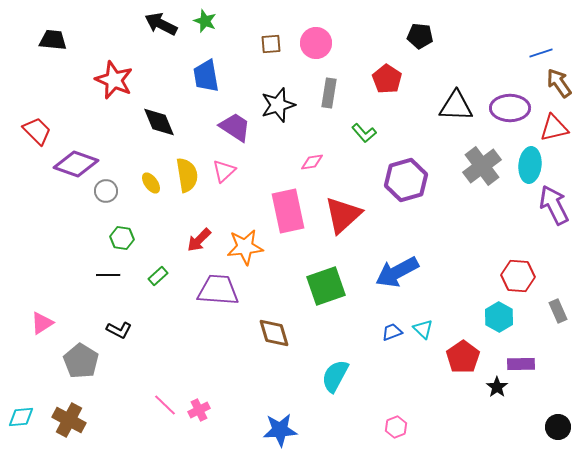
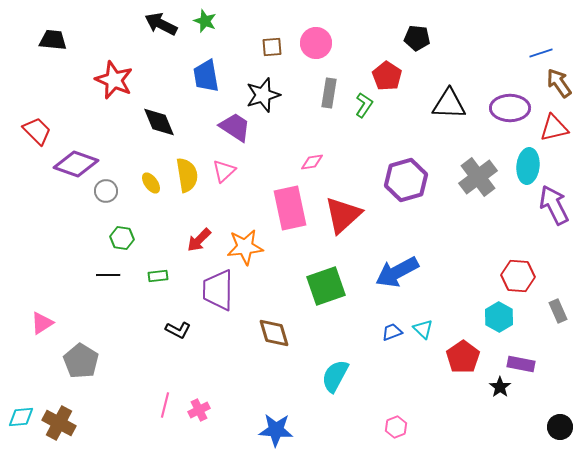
black pentagon at (420, 36): moved 3 px left, 2 px down
brown square at (271, 44): moved 1 px right, 3 px down
red pentagon at (387, 79): moved 3 px up
black star at (278, 105): moved 15 px left, 10 px up
black triangle at (456, 106): moved 7 px left, 2 px up
green L-shape at (364, 133): moved 28 px up; rotated 105 degrees counterclockwise
cyan ellipse at (530, 165): moved 2 px left, 1 px down
gray cross at (482, 166): moved 4 px left, 11 px down
pink rectangle at (288, 211): moved 2 px right, 3 px up
green rectangle at (158, 276): rotated 36 degrees clockwise
purple trapezoid at (218, 290): rotated 93 degrees counterclockwise
black L-shape at (119, 330): moved 59 px right
purple rectangle at (521, 364): rotated 12 degrees clockwise
black star at (497, 387): moved 3 px right
pink line at (165, 405): rotated 60 degrees clockwise
brown cross at (69, 420): moved 10 px left, 3 px down
black circle at (558, 427): moved 2 px right
blue star at (280, 430): moved 4 px left; rotated 8 degrees clockwise
